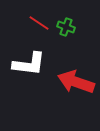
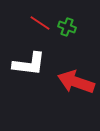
red line: moved 1 px right
green cross: moved 1 px right
